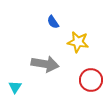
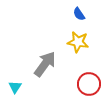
blue semicircle: moved 26 px right, 8 px up
gray arrow: rotated 64 degrees counterclockwise
red circle: moved 2 px left, 4 px down
